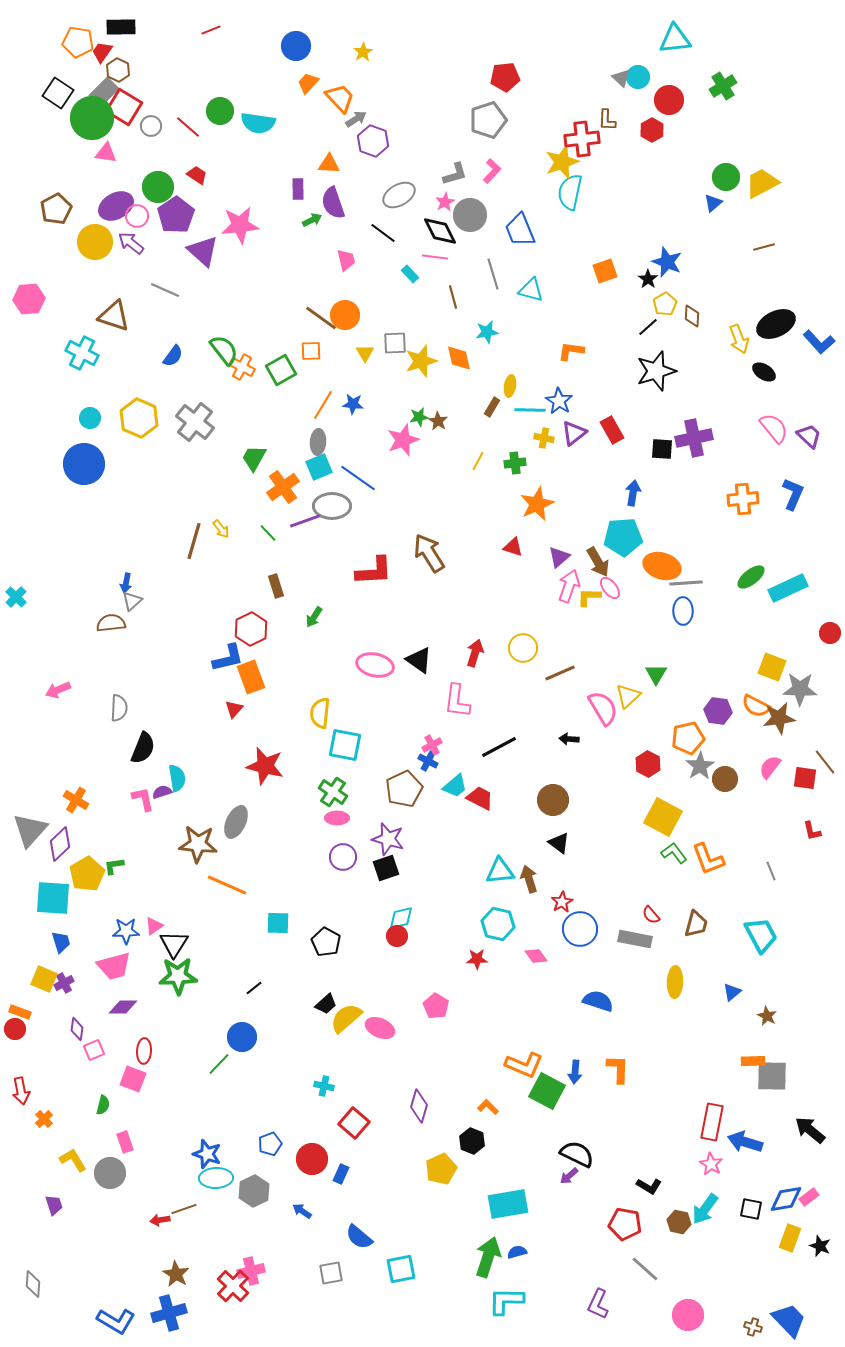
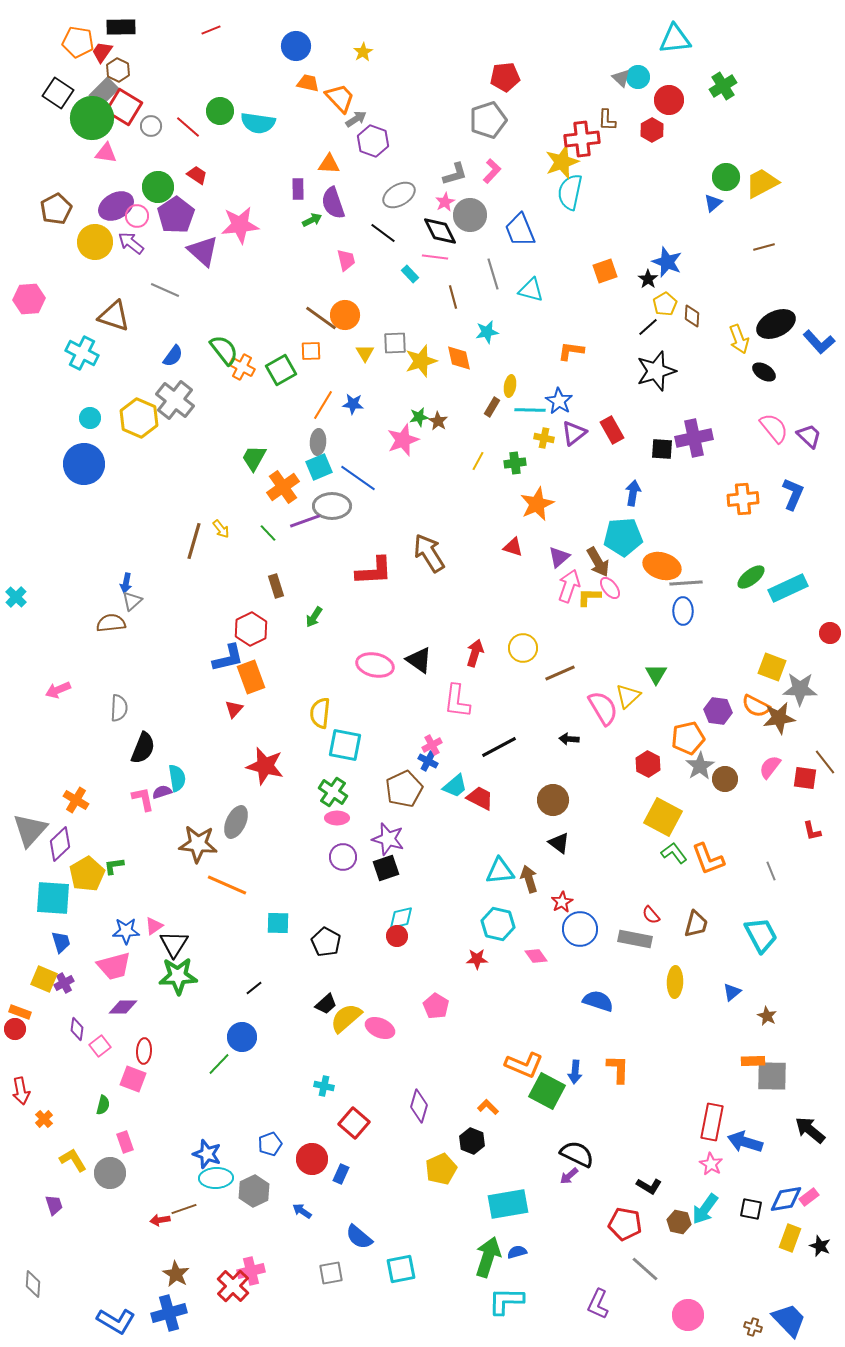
orange trapezoid at (308, 83): rotated 60 degrees clockwise
gray cross at (195, 422): moved 20 px left, 22 px up
pink square at (94, 1050): moved 6 px right, 4 px up; rotated 15 degrees counterclockwise
